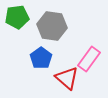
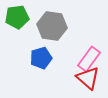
blue pentagon: rotated 20 degrees clockwise
red triangle: moved 21 px right
